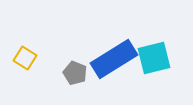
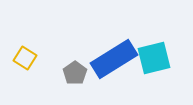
gray pentagon: rotated 15 degrees clockwise
